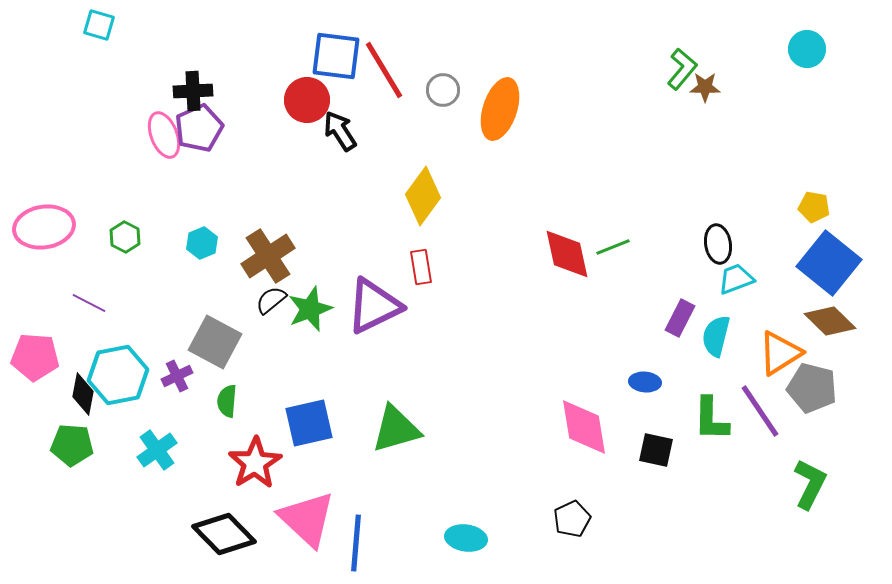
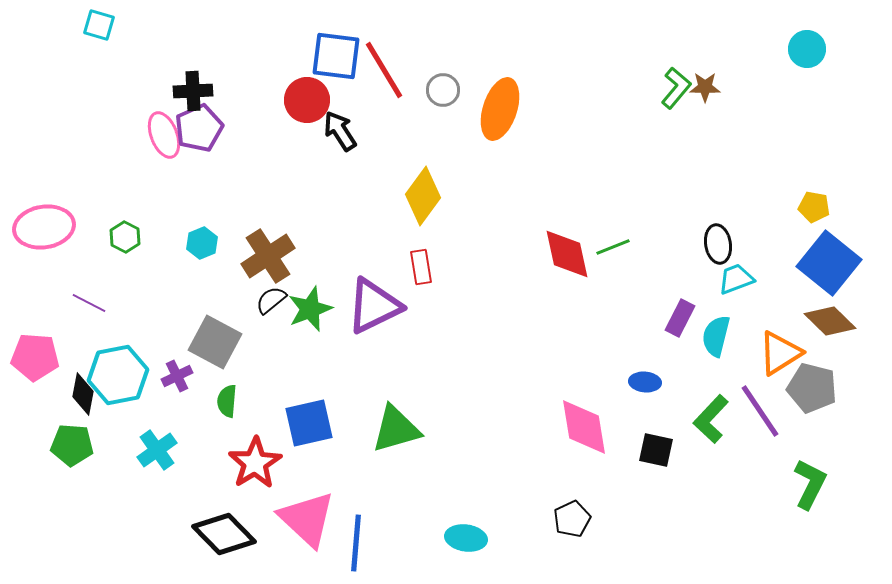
green L-shape at (682, 69): moved 6 px left, 19 px down
green L-shape at (711, 419): rotated 42 degrees clockwise
